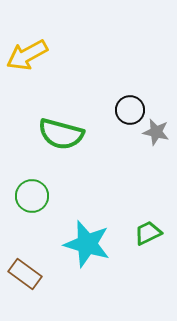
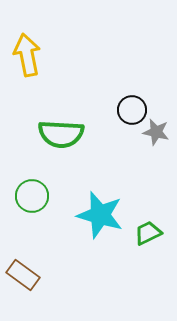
yellow arrow: rotated 108 degrees clockwise
black circle: moved 2 px right
green semicircle: rotated 12 degrees counterclockwise
cyan star: moved 13 px right, 29 px up
brown rectangle: moved 2 px left, 1 px down
